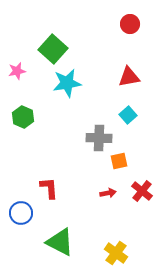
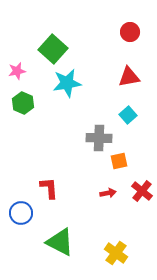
red circle: moved 8 px down
green hexagon: moved 14 px up
